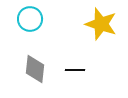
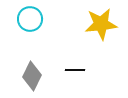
yellow star: rotated 24 degrees counterclockwise
gray diamond: moved 3 px left, 7 px down; rotated 20 degrees clockwise
